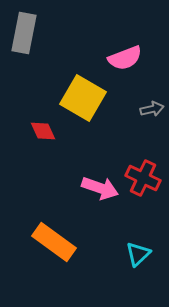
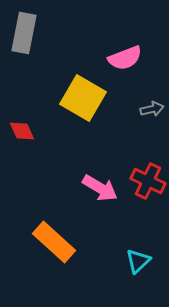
red diamond: moved 21 px left
red cross: moved 5 px right, 3 px down
pink arrow: rotated 12 degrees clockwise
orange rectangle: rotated 6 degrees clockwise
cyan triangle: moved 7 px down
